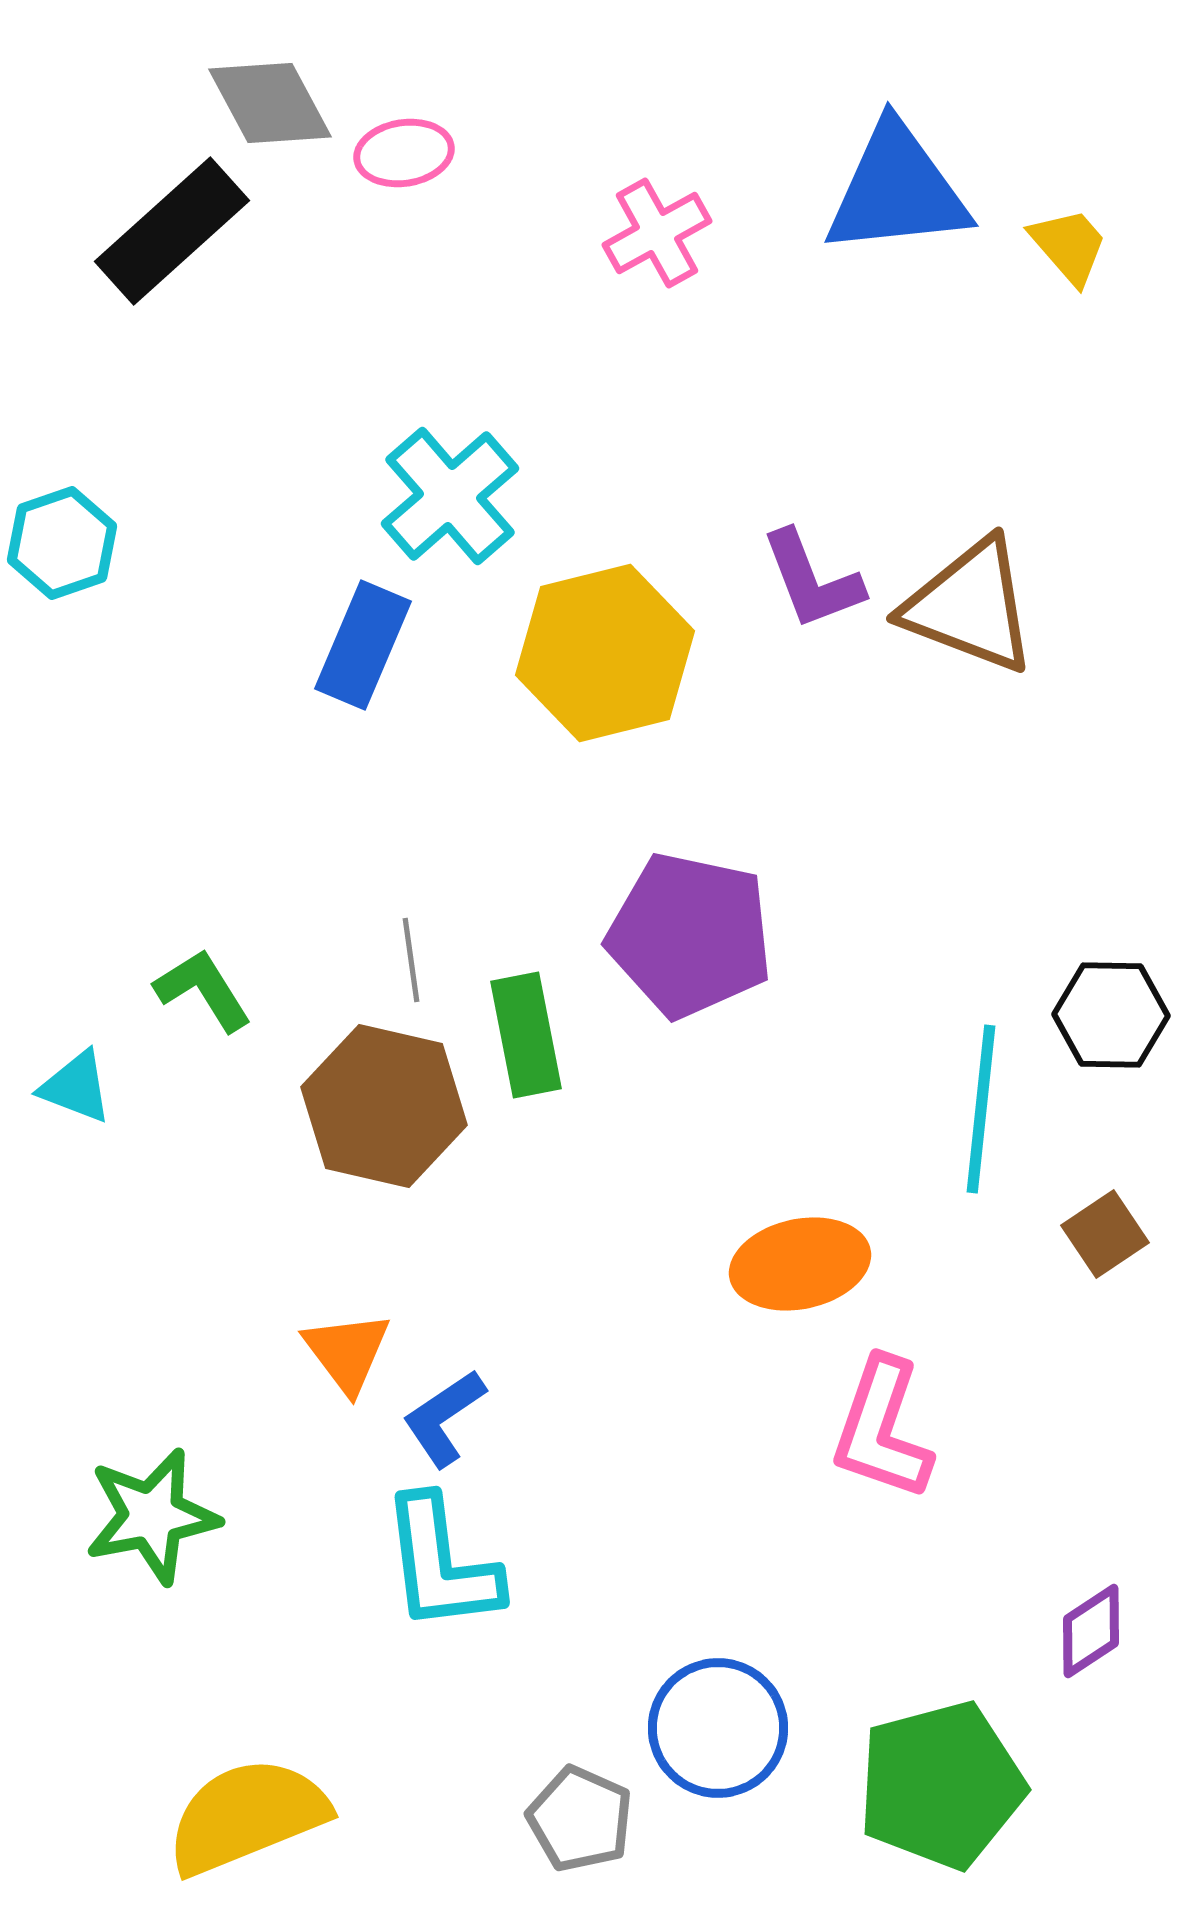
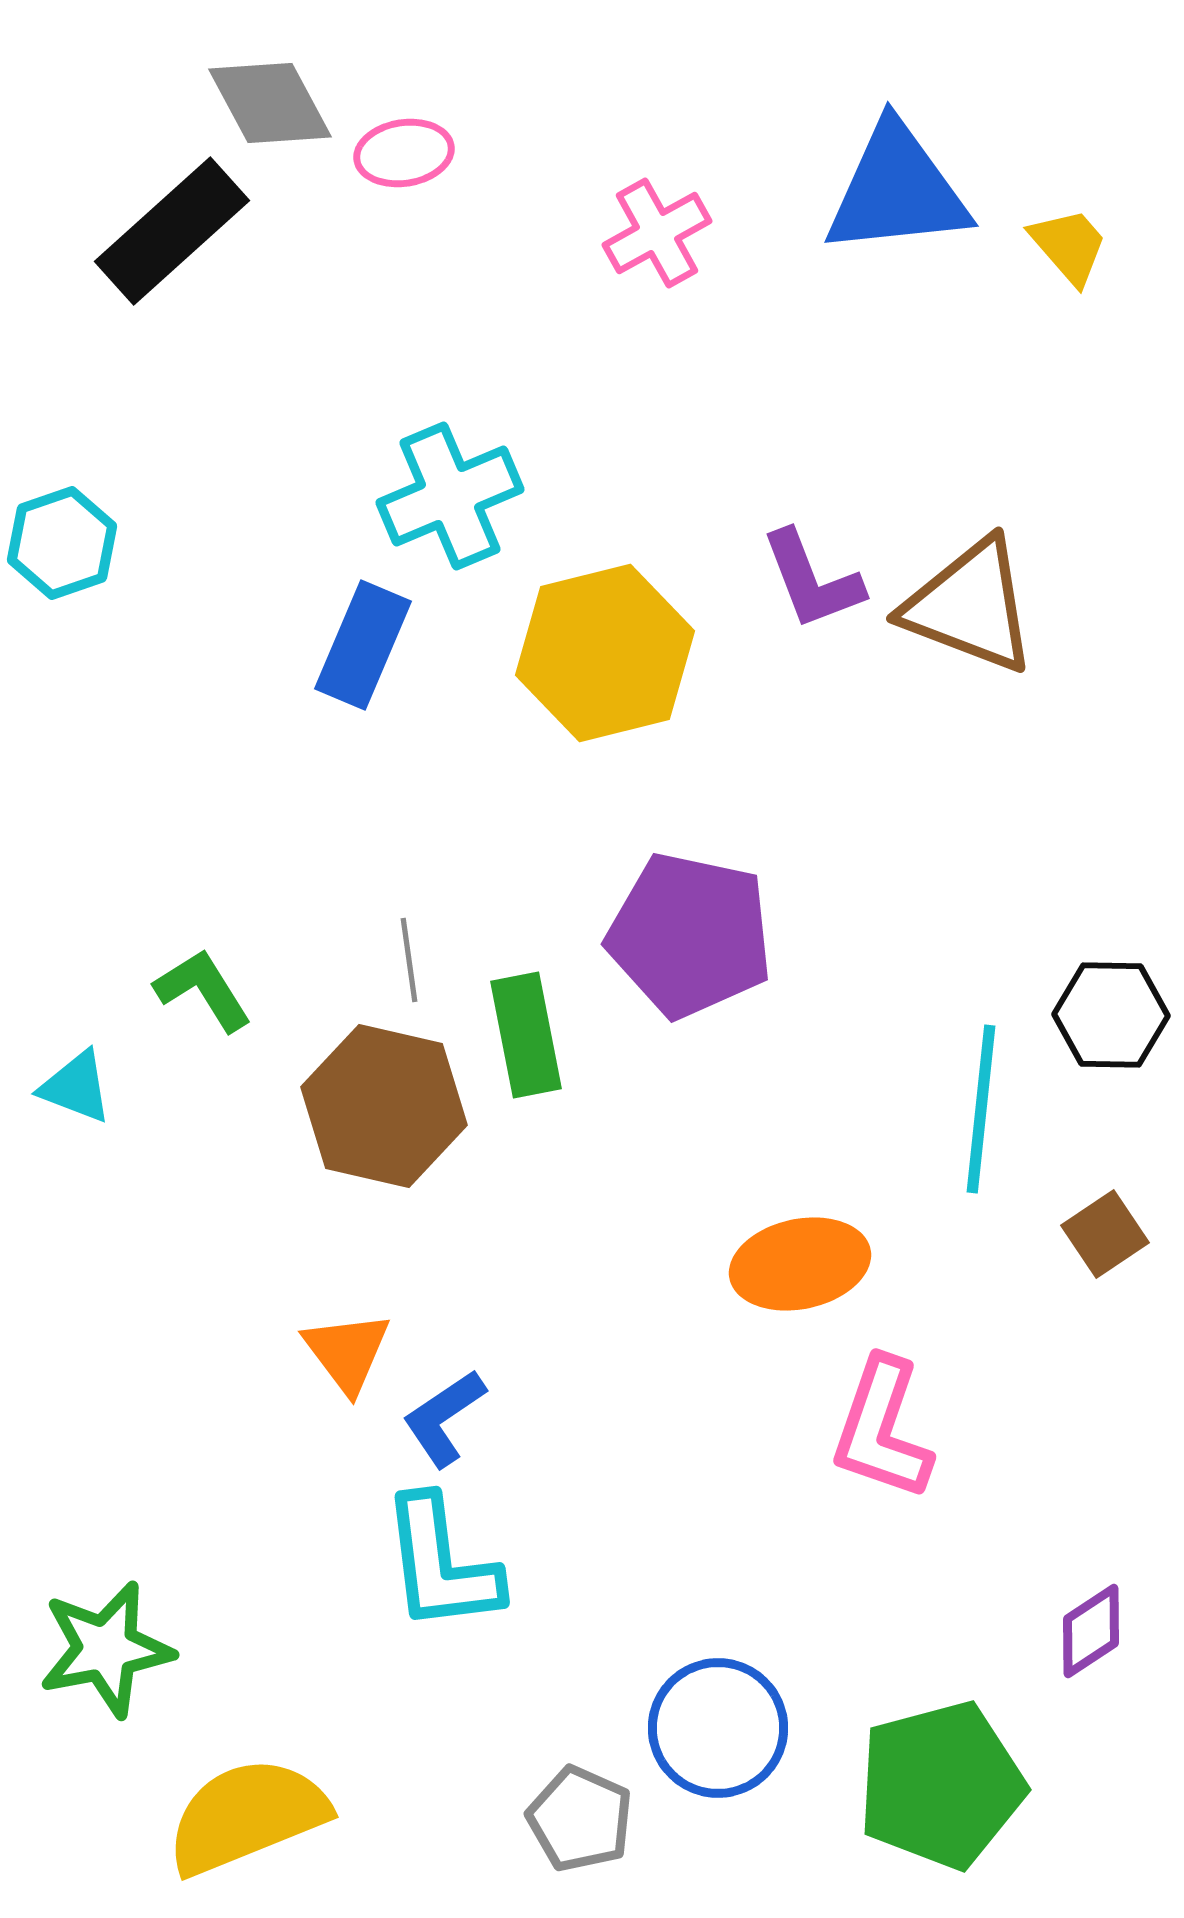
cyan cross: rotated 18 degrees clockwise
gray line: moved 2 px left
green star: moved 46 px left, 133 px down
